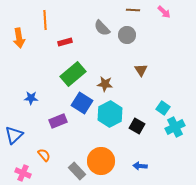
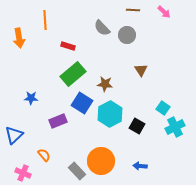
red rectangle: moved 3 px right, 4 px down; rotated 32 degrees clockwise
